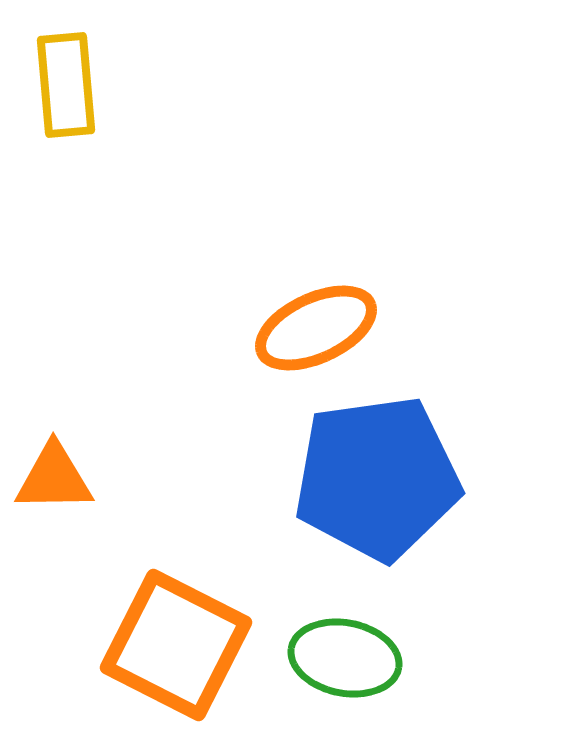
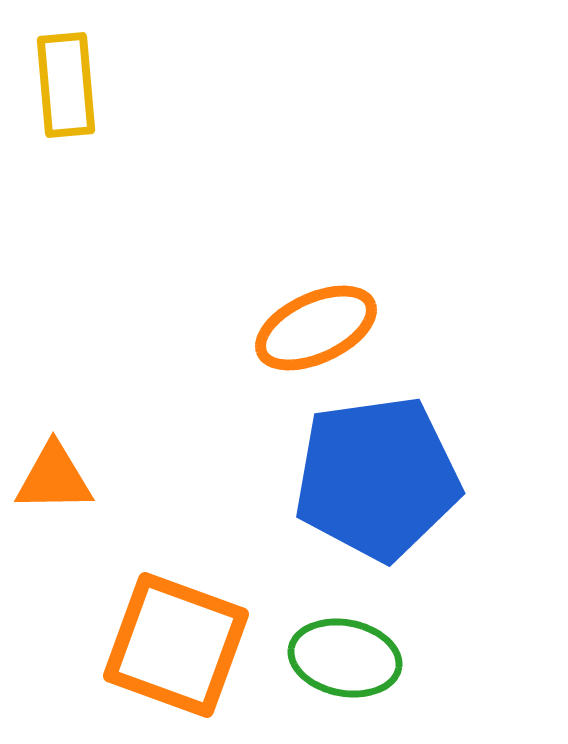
orange square: rotated 7 degrees counterclockwise
